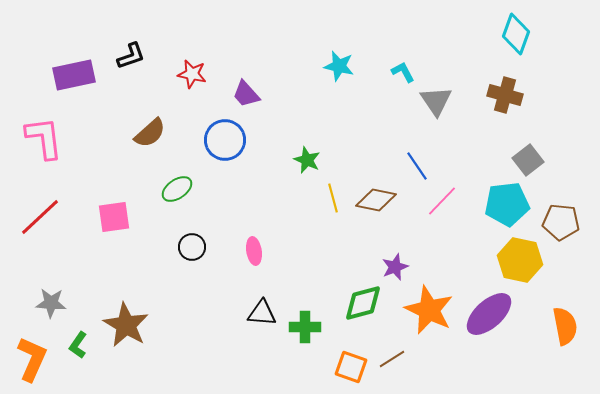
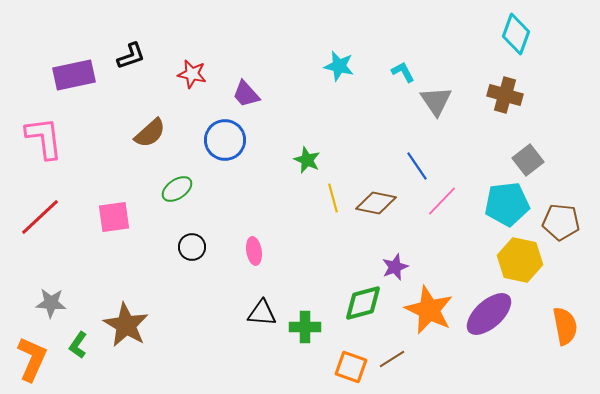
brown diamond: moved 3 px down
